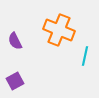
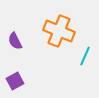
orange cross: moved 1 px down
cyan line: rotated 12 degrees clockwise
